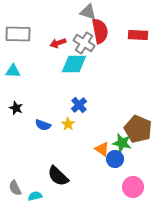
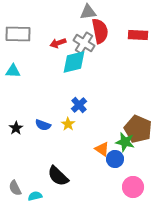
gray triangle: rotated 24 degrees counterclockwise
cyan diamond: moved 2 px up; rotated 12 degrees counterclockwise
black star: moved 20 px down; rotated 16 degrees clockwise
green star: moved 3 px right, 1 px up
